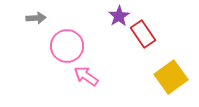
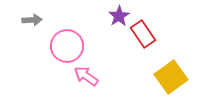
gray arrow: moved 4 px left, 2 px down
